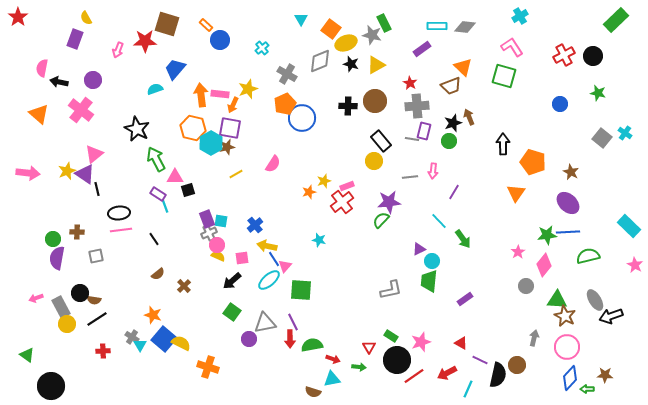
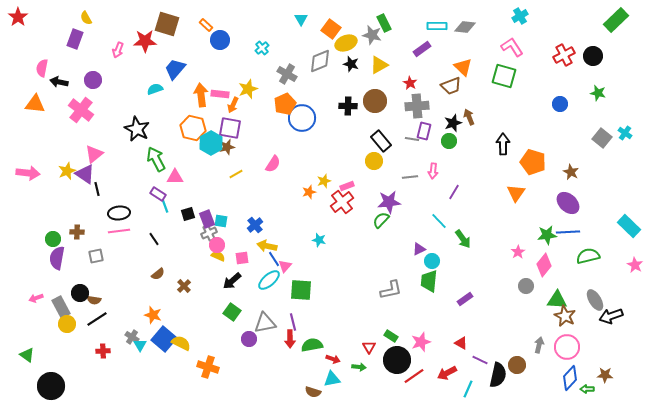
yellow triangle at (376, 65): moved 3 px right
orange triangle at (39, 114): moved 4 px left, 10 px up; rotated 35 degrees counterclockwise
black square at (188, 190): moved 24 px down
pink line at (121, 230): moved 2 px left, 1 px down
purple line at (293, 322): rotated 12 degrees clockwise
gray arrow at (534, 338): moved 5 px right, 7 px down
